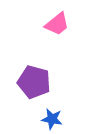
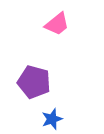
blue star: rotated 30 degrees counterclockwise
